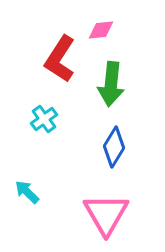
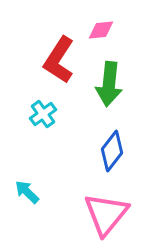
red L-shape: moved 1 px left, 1 px down
green arrow: moved 2 px left
cyan cross: moved 1 px left, 5 px up
blue diamond: moved 2 px left, 4 px down; rotated 6 degrees clockwise
pink triangle: rotated 9 degrees clockwise
